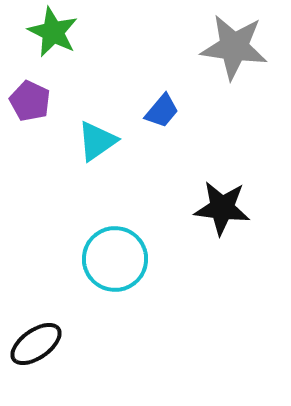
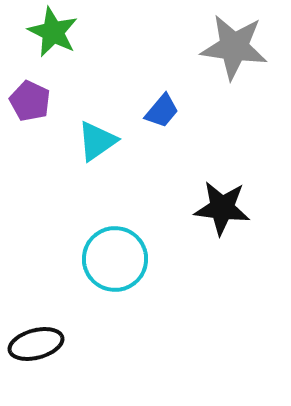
black ellipse: rotated 20 degrees clockwise
